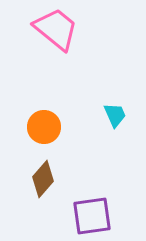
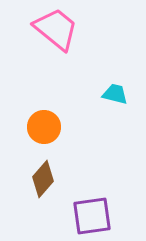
cyan trapezoid: moved 21 px up; rotated 52 degrees counterclockwise
